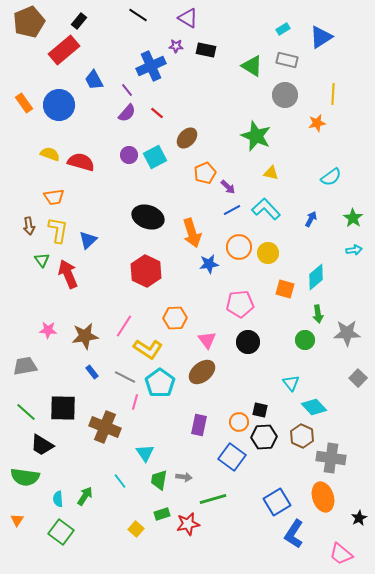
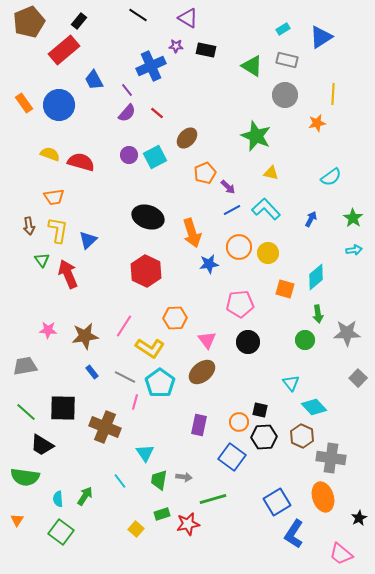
yellow L-shape at (148, 349): moved 2 px right, 1 px up
